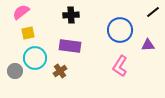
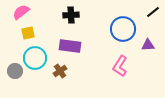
blue circle: moved 3 px right, 1 px up
